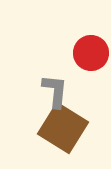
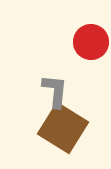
red circle: moved 11 px up
